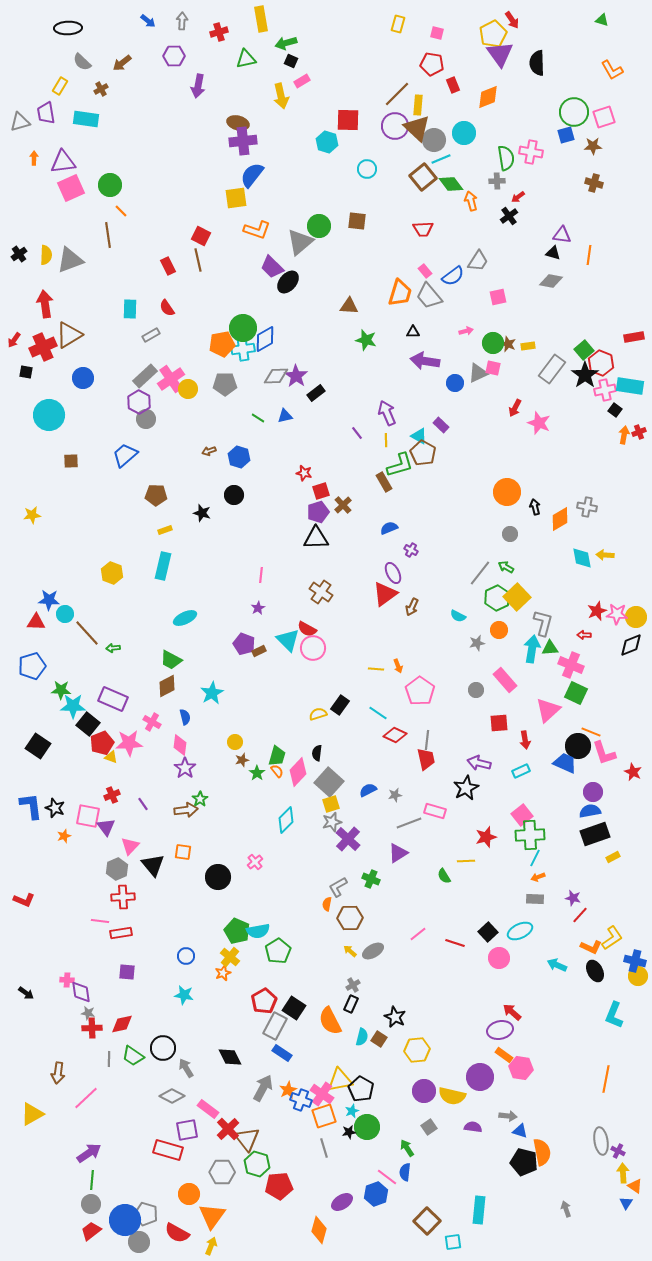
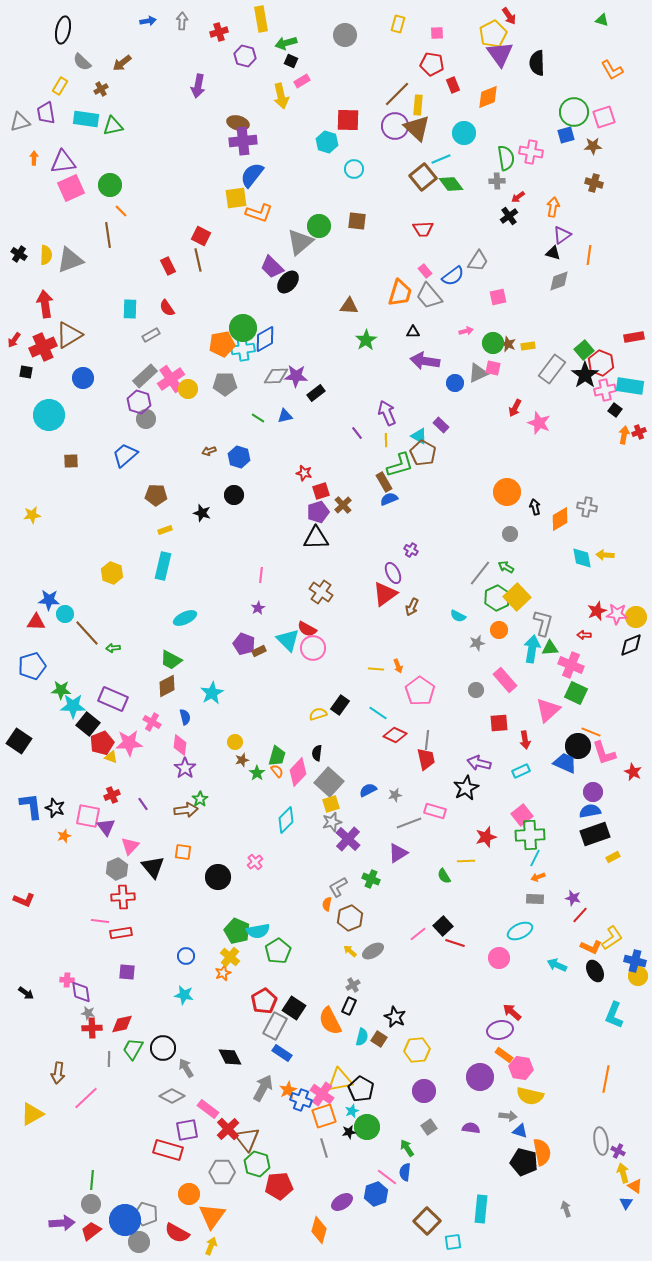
red arrow at (512, 20): moved 3 px left, 4 px up
blue arrow at (148, 21): rotated 49 degrees counterclockwise
black ellipse at (68, 28): moved 5 px left, 2 px down; rotated 76 degrees counterclockwise
pink square at (437, 33): rotated 16 degrees counterclockwise
purple hexagon at (174, 56): moved 71 px right; rotated 15 degrees clockwise
green triangle at (246, 59): moved 133 px left, 67 px down
gray circle at (434, 140): moved 89 px left, 105 px up
cyan circle at (367, 169): moved 13 px left
orange arrow at (471, 201): moved 82 px right, 6 px down; rotated 24 degrees clockwise
orange L-shape at (257, 230): moved 2 px right, 17 px up
purple triangle at (562, 235): rotated 42 degrees counterclockwise
black cross at (19, 254): rotated 21 degrees counterclockwise
gray diamond at (551, 281): moved 8 px right; rotated 30 degrees counterclockwise
green star at (366, 340): rotated 25 degrees clockwise
purple star at (296, 376): rotated 30 degrees counterclockwise
purple hexagon at (139, 402): rotated 10 degrees counterclockwise
blue semicircle at (389, 528): moved 29 px up
black square at (38, 746): moved 19 px left, 5 px up
black triangle at (153, 865): moved 2 px down
brown hexagon at (350, 918): rotated 20 degrees counterclockwise
black square at (488, 932): moved 45 px left, 6 px up
black rectangle at (351, 1004): moved 2 px left, 2 px down
green trapezoid at (133, 1056): moved 7 px up; rotated 85 degrees clockwise
yellow semicircle at (452, 1096): moved 78 px right
purple semicircle at (473, 1127): moved 2 px left, 1 px down
purple arrow at (89, 1153): moved 27 px left, 70 px down; rotated 30 degrees clockwise
yellow arrow at (623, 1173): rotated 12 degrees counterclockwise
cyan rectangle at (479, 1210): moved 2 px right, 1 px up
